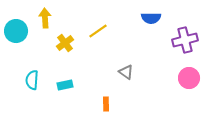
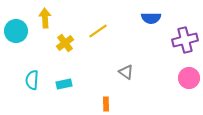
cyan rectangle: moved 1 px left, 1 px up
